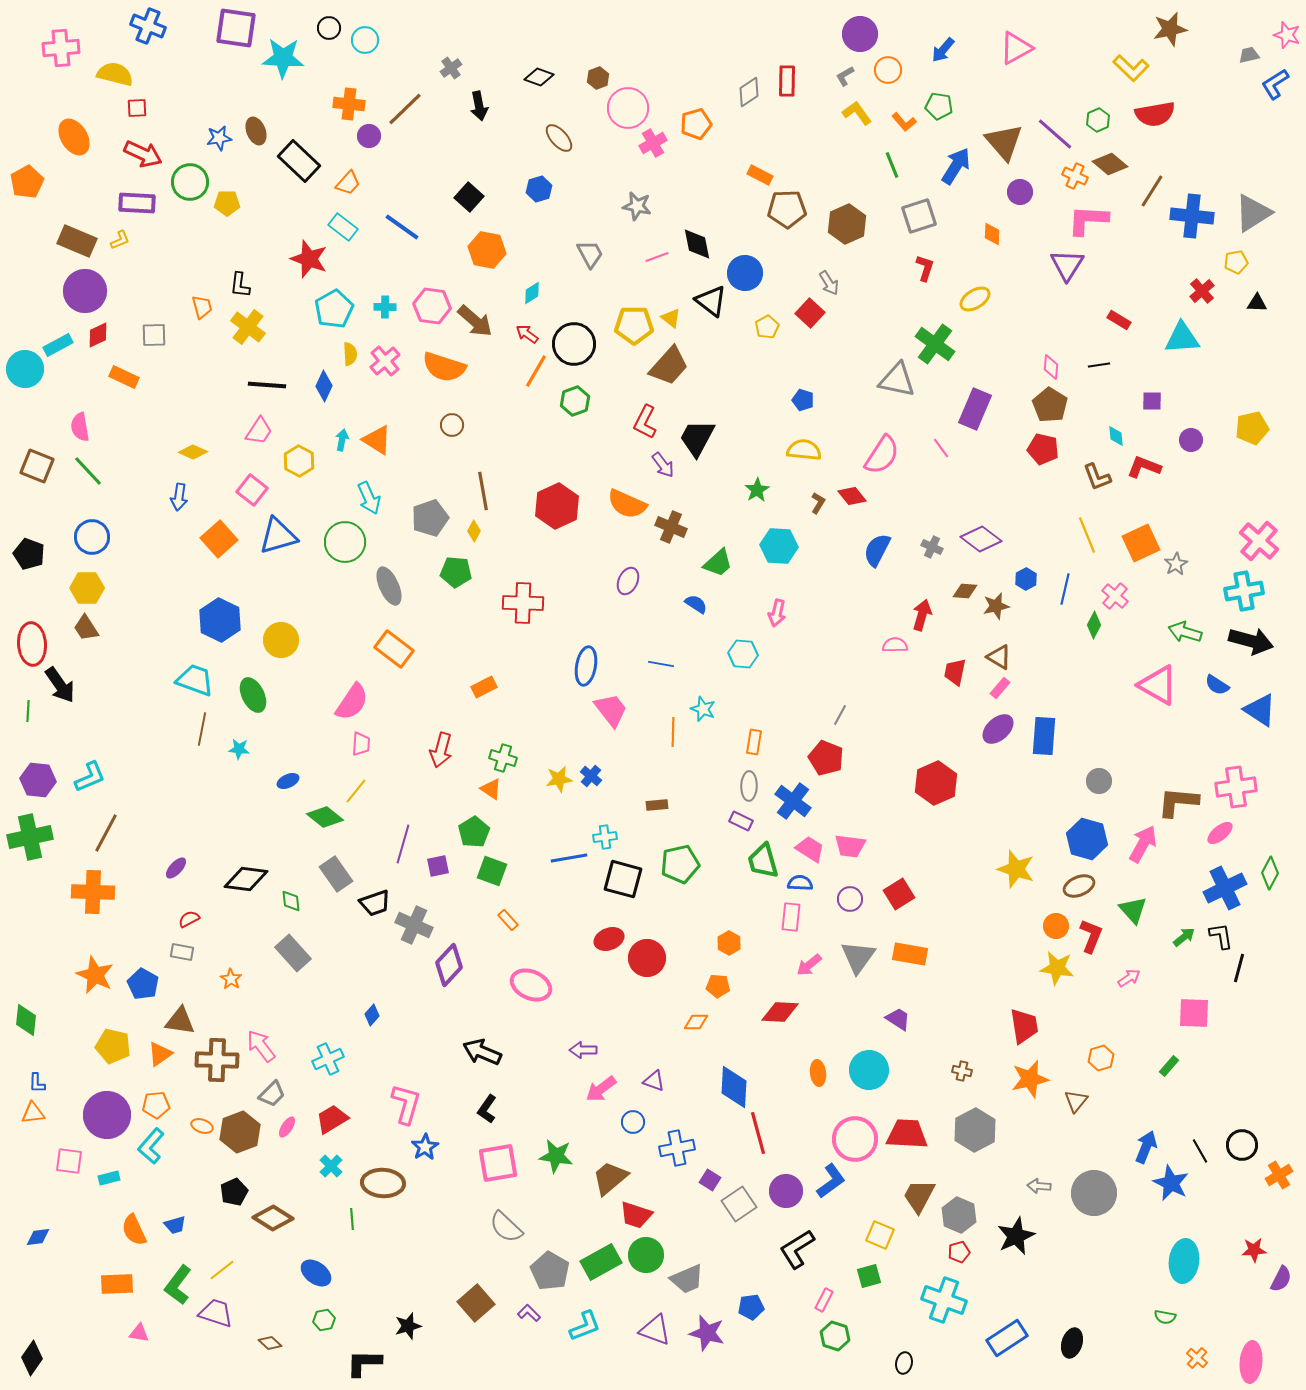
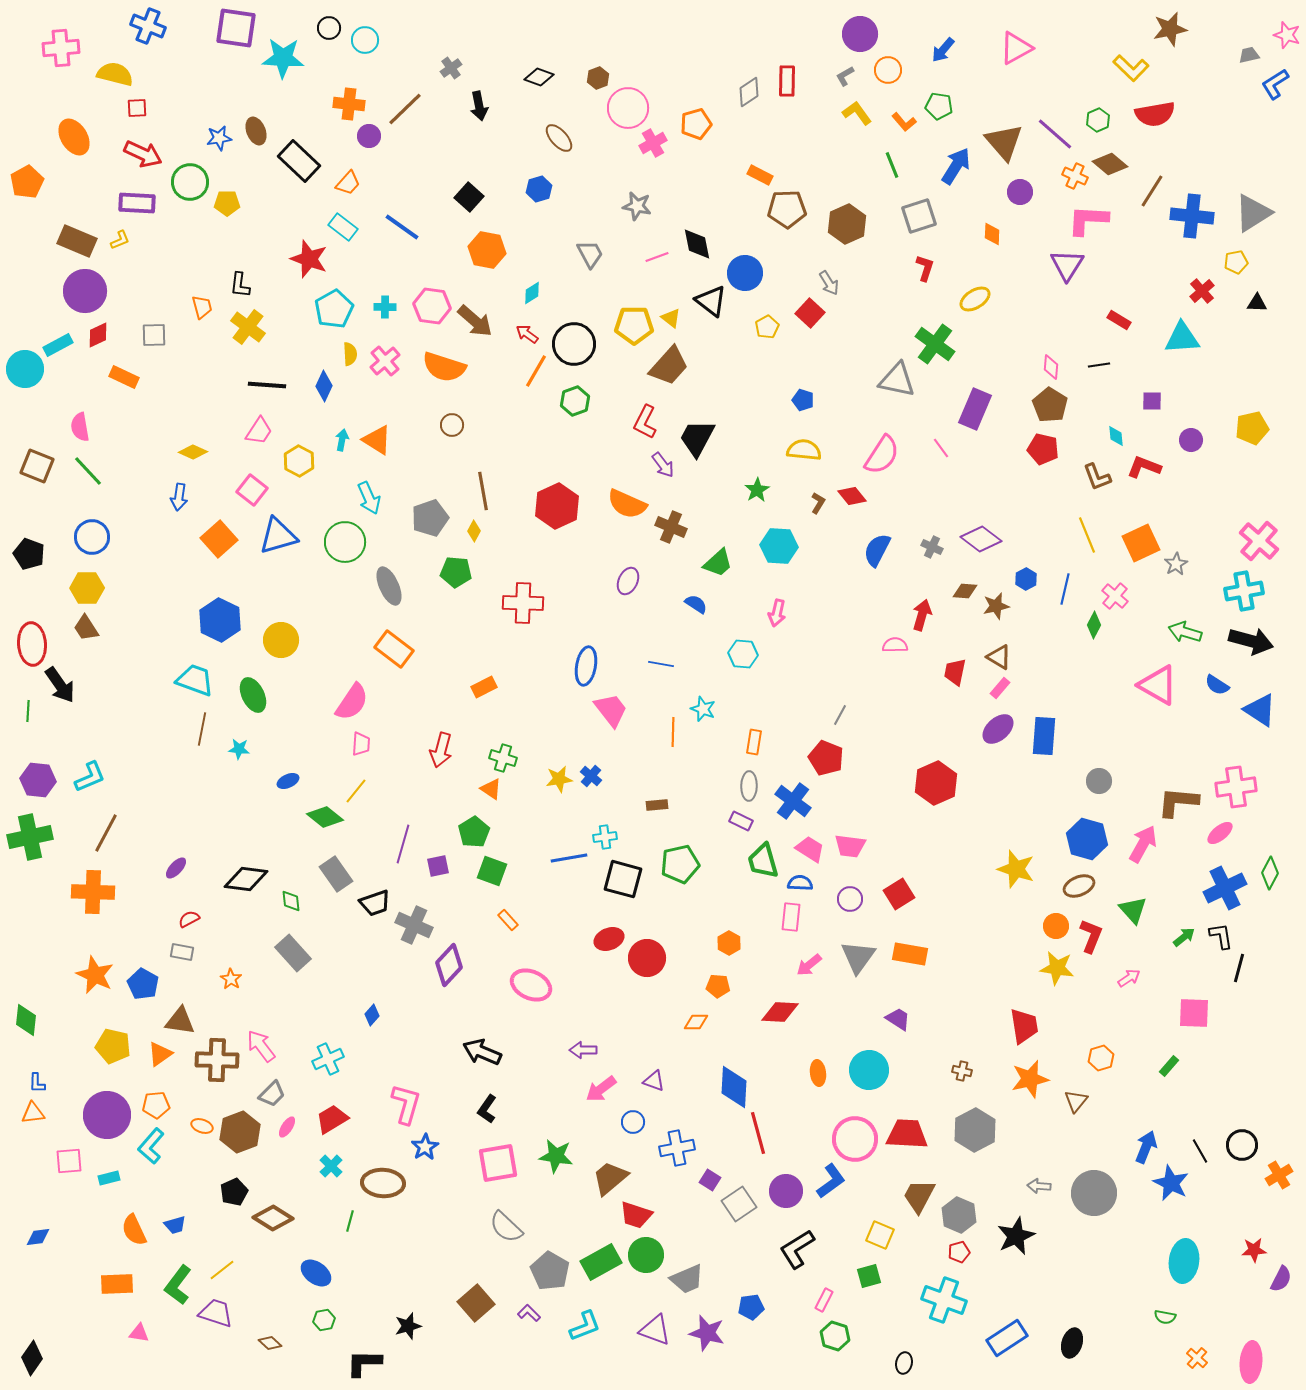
pink square at (69, 1161): rotated 12 degrees counterclockwise
green line at (352, 1219): moved 2 px left, 2 px down; rotated 20 degrees clockwise
